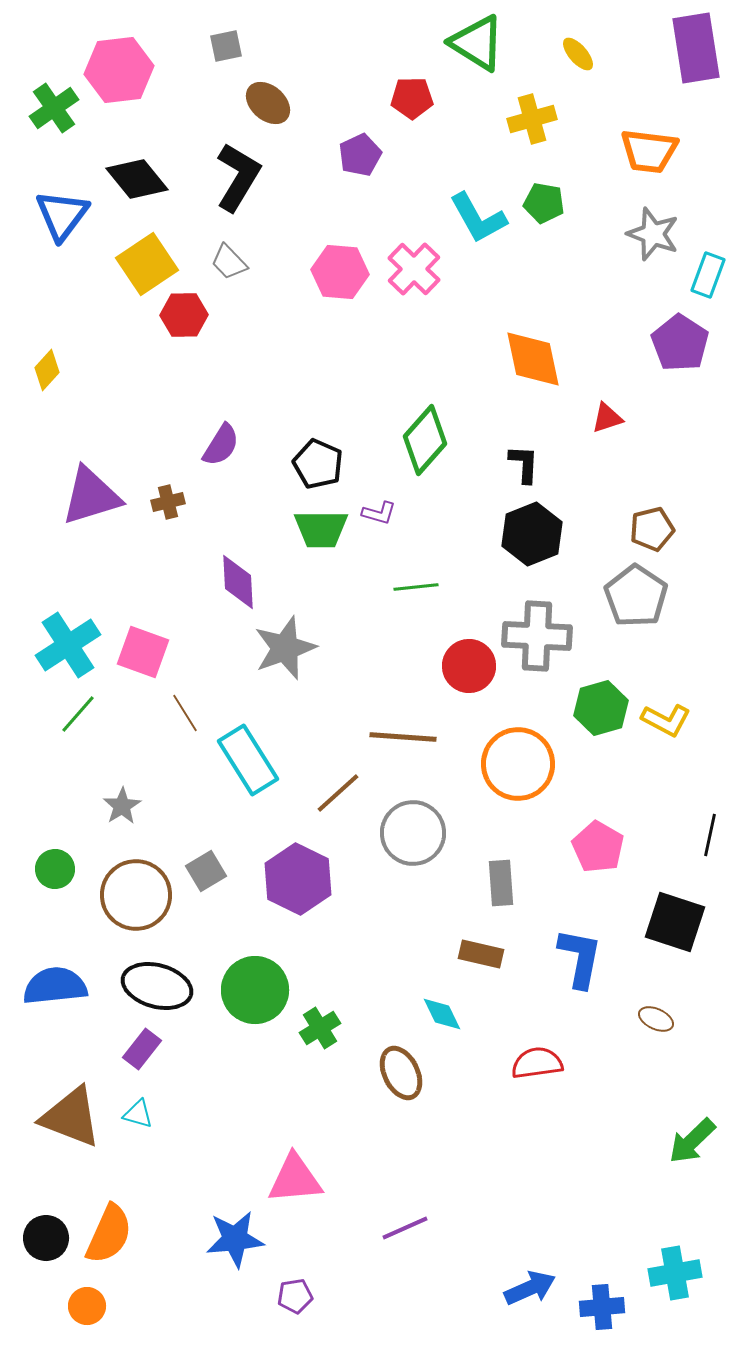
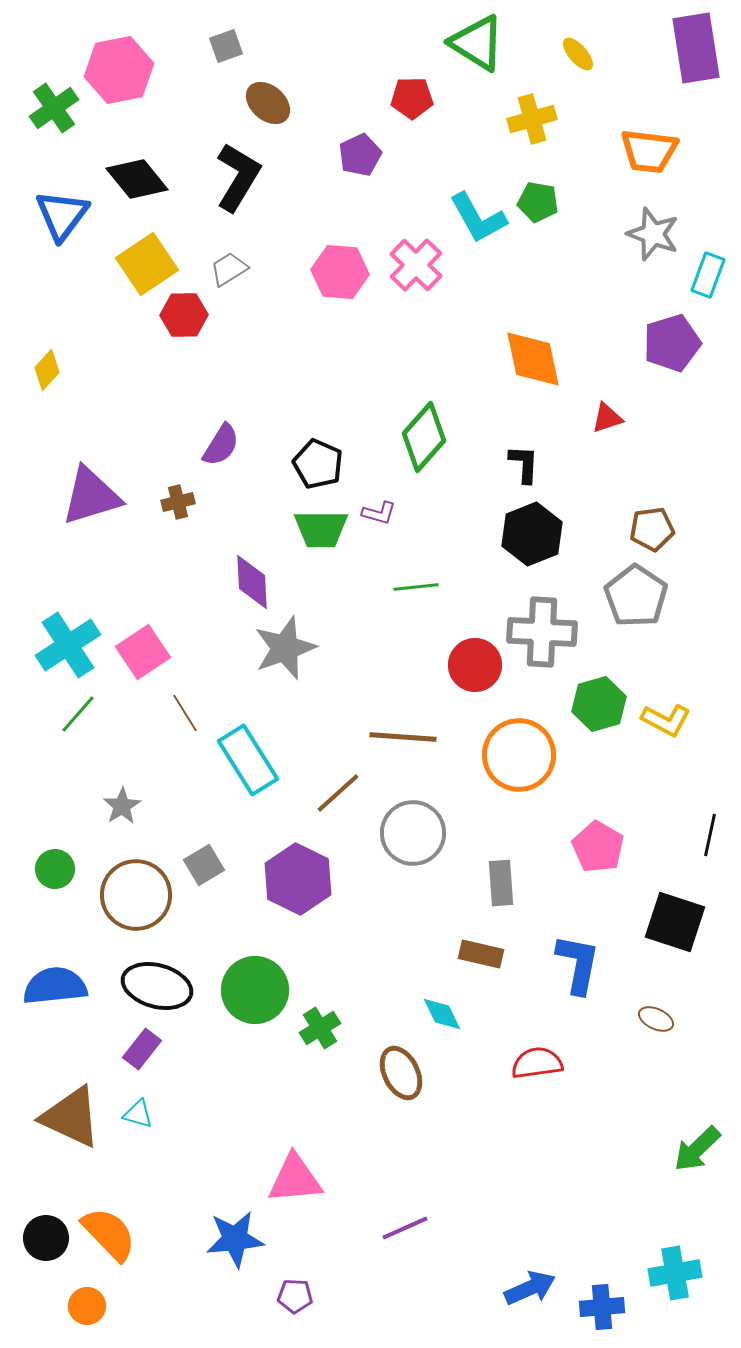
gray square at (226, 46): rotated 8 degrees counterclockwise
pink hexagon at (119, 70): rotated 4 degrees counterclockwise
green pentagon at (544, 203): moved 6 px left, 1 px up
gray trapezoid at (229, 262): moved 7 px down; rotated 102 degrees clockwise
pink cross at (414, 269): moved 2 px right, 4 px up
purple pentagon at (680, 343): moved 8 px left; rotated 22 degrees clockwise
green diamond at (425, 440): moved 1 px left, 3 px up
brown cross at (168, 502): moved 10 px right
brown pentagon at (652, 529): rotated 6 degrees clockwise
purple diamond at (238, 582): moved 14 px right
gray cross at (537, 636): moved 5 px right, 4 px up
pink square at (143, 652): rotated 36 degrees clockwise
red circle at (469, 666): moved 6 px right, 1 px up
green hexagon at (601, 708): moved 2 px left, 4 px up
orange circle at (518, 764): moved 1 px right, 9 px up
gray square at (206, 871): moved 2 px left, 6 px up
blue L-shape at (580, 958): moved 2 px left, 6 px down
brown triangle at (71, 1117): rotated 4 degrees clockwise
green arrow at (692, 1141): moved 5 px right, 8 px down
orange semicircle at (109, 1234): rotated 68 degrees counterclockwise
purple pentagon at (295, 1296): rotated 12 degrees clockwise
